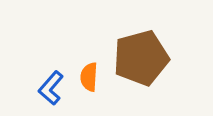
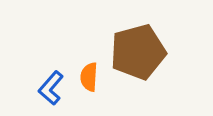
brown pentagon: moved 3 px left, 6 px up
